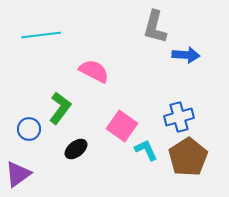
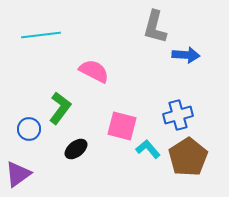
blue cross: moved 1 px left, 2 px up
pink square: rotated 20 degrees counterclockwise
cyan L-shape: moved 2 px right, 1 px up; rotated 15 degrees counterclockwise
